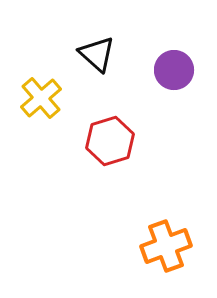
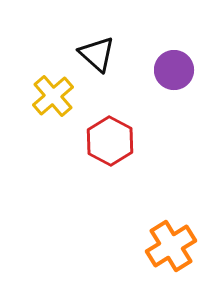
yellow cross: moved 12 px right, 2 px up
red hexagon: rotated 15 degrees counterclockwise
orange cross: moved 5 px right; rotated 12 degrees counterclockwise
